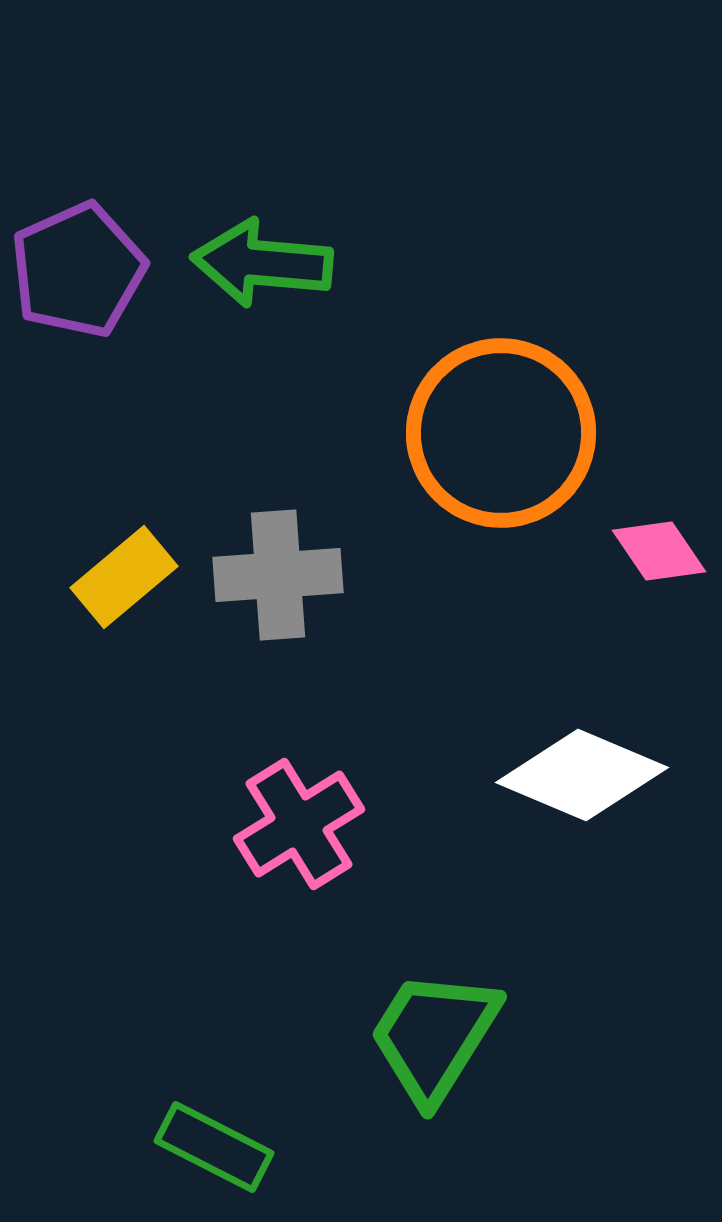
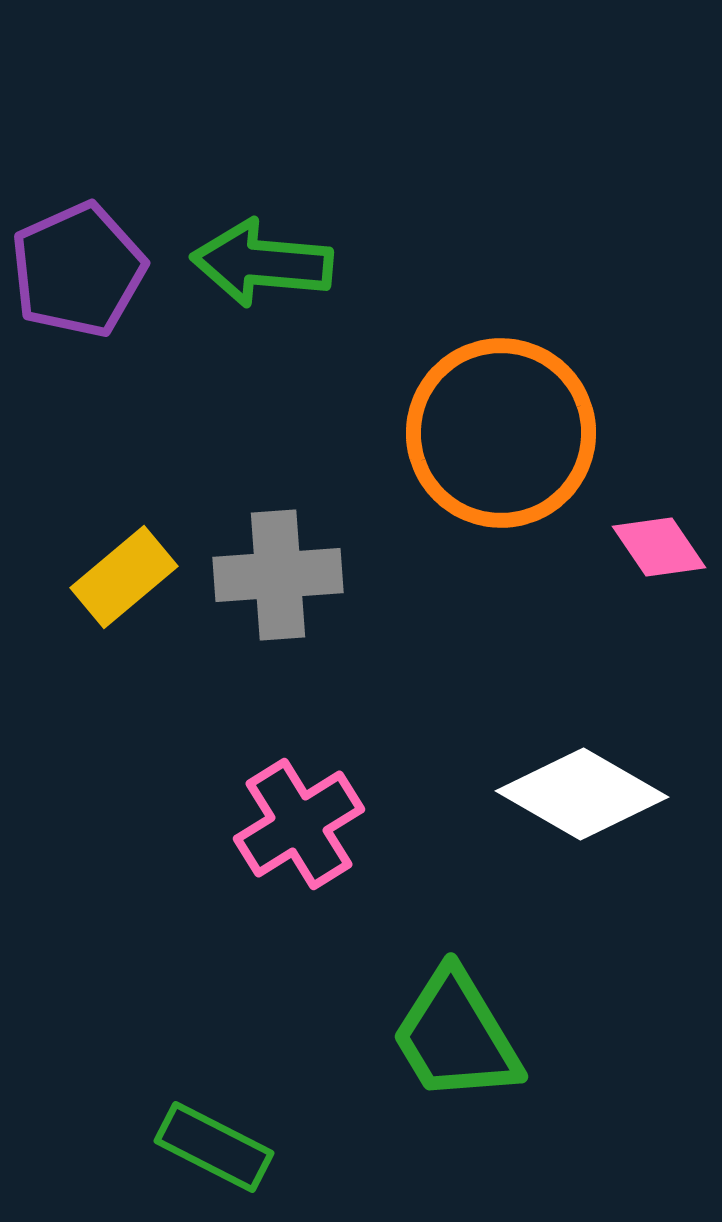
pink diamond: moved 4 px up
white diamond: moved 19 px down; rotated 7 degrees clockwise
green trapezoid: moved 22 px right; rotated 63 degrees counterclockwise
